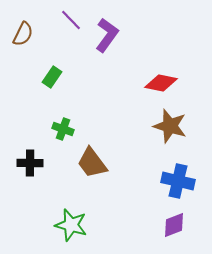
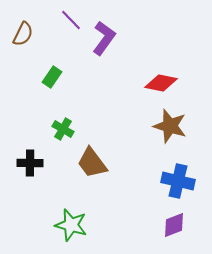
purple L-shape: moved 3 px left, 3 px down
green cross: rotated 10 degrees clockwise
